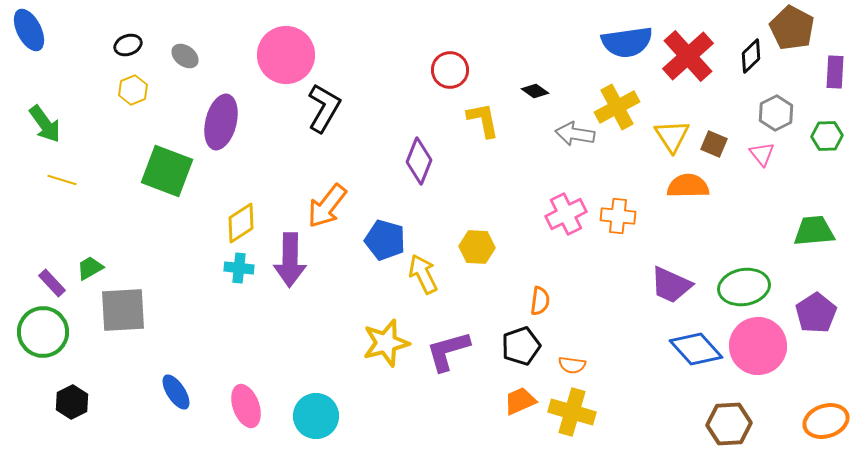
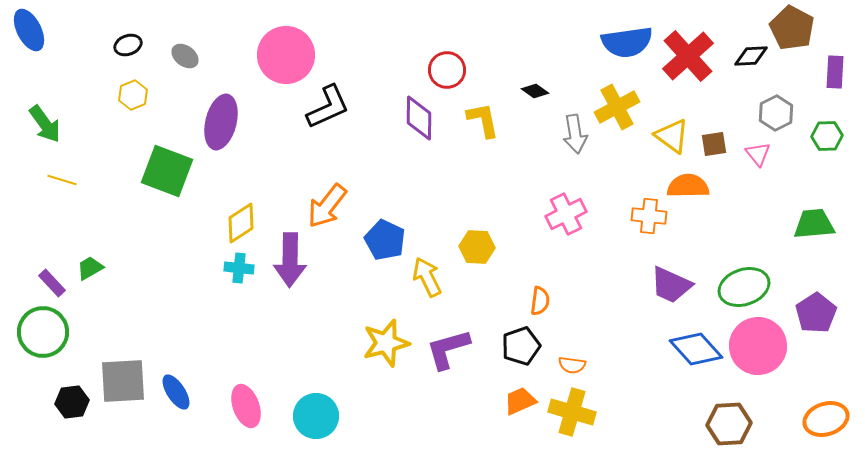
black diamond at (751, 56): rotated 40 degrees clockwise
red circle at (450, 70): moved 3 px left
yellow hexagon at (133, 90): moved 5 px down
black L-shape at (324, 108): moved 4 px right, 1 px up; rotated 36 degrees clockwise
gray arrow at (575, 134): rotated 108 degrees counterclockwise
yellow triangle at (672, 136): rotated 21 degrees counterclockwise
brown square at (714, 144): rotated 32 degrees counterclockwise
pink triangle at (762, 154): moved 4 px left
purple diamond at (419, 161): moved 43 px up; rotated 21 degrees counterclockwise
orange cross at (618, 216): moved 31 px right
green trapezoid at (814, 231): moved 7 px up
blue pentagon at (385, 240): rotated 9 degrees clockwise
yellow arrow at (423, 274): moved 4 px right, 3 px down
green ellipse at (744, 287): rotated 9 degrees counterclockwise
gray square at (123, 310): moved 71 px down
purple L-shape at (448, 351): moved 2 px up
black hexagon at (72, 402): rotated 20 degrees clockwise
orange ellipse at (826, 421): moved 2 px up
